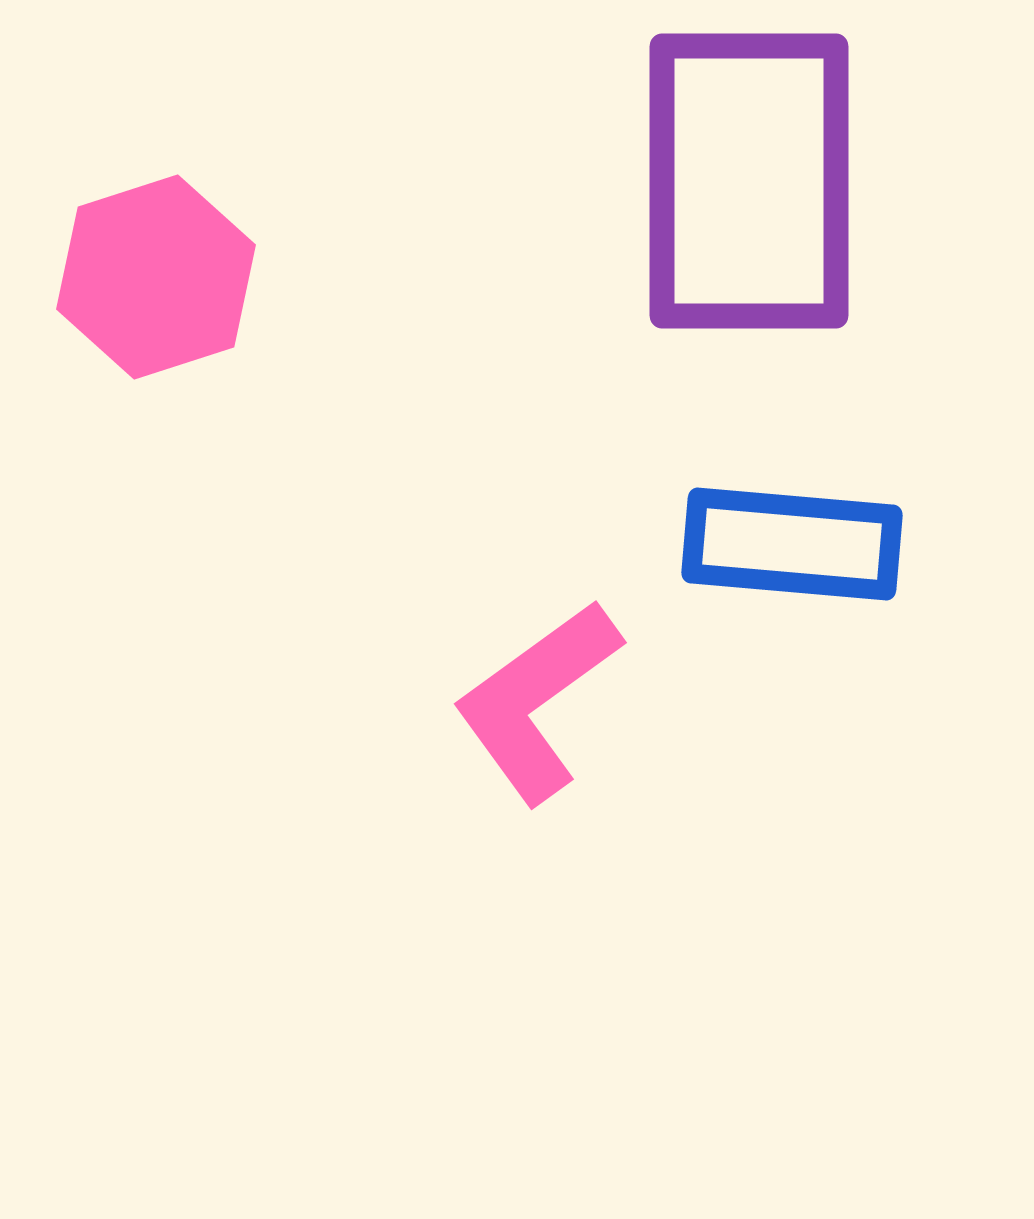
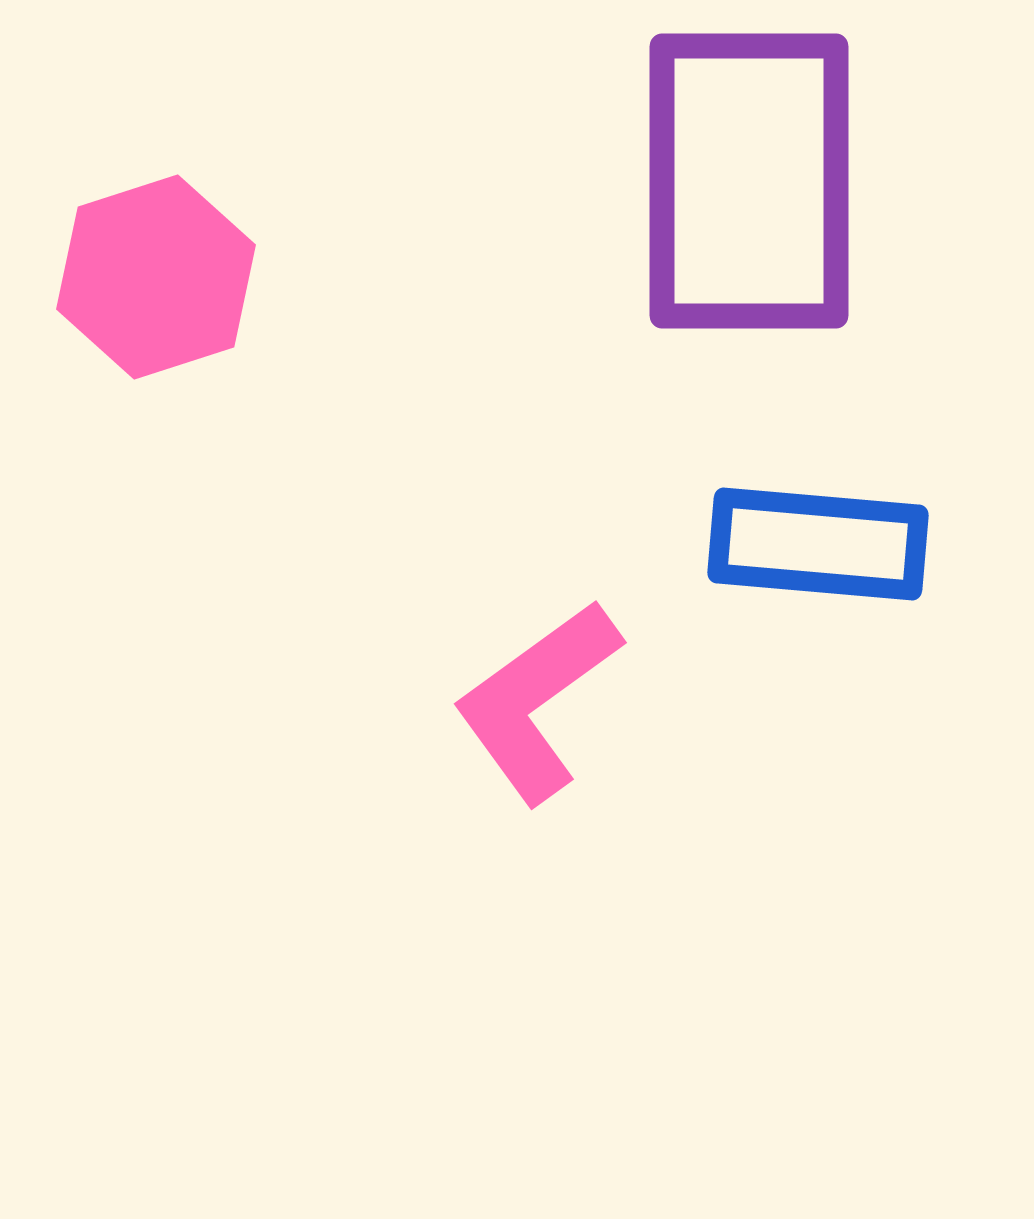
blue rectangle: moved 26 px right
